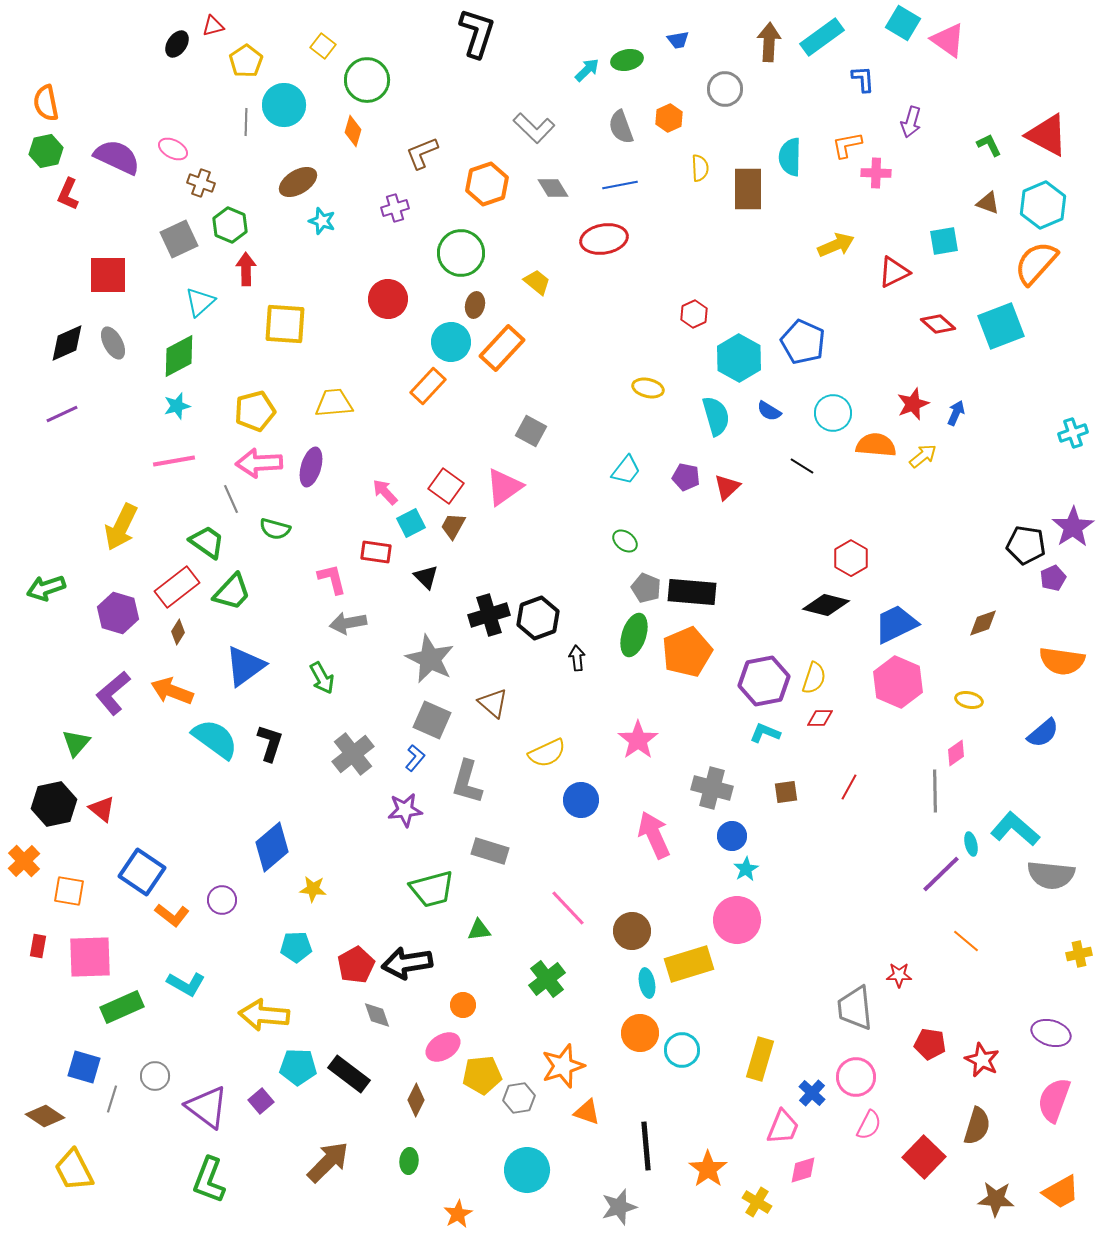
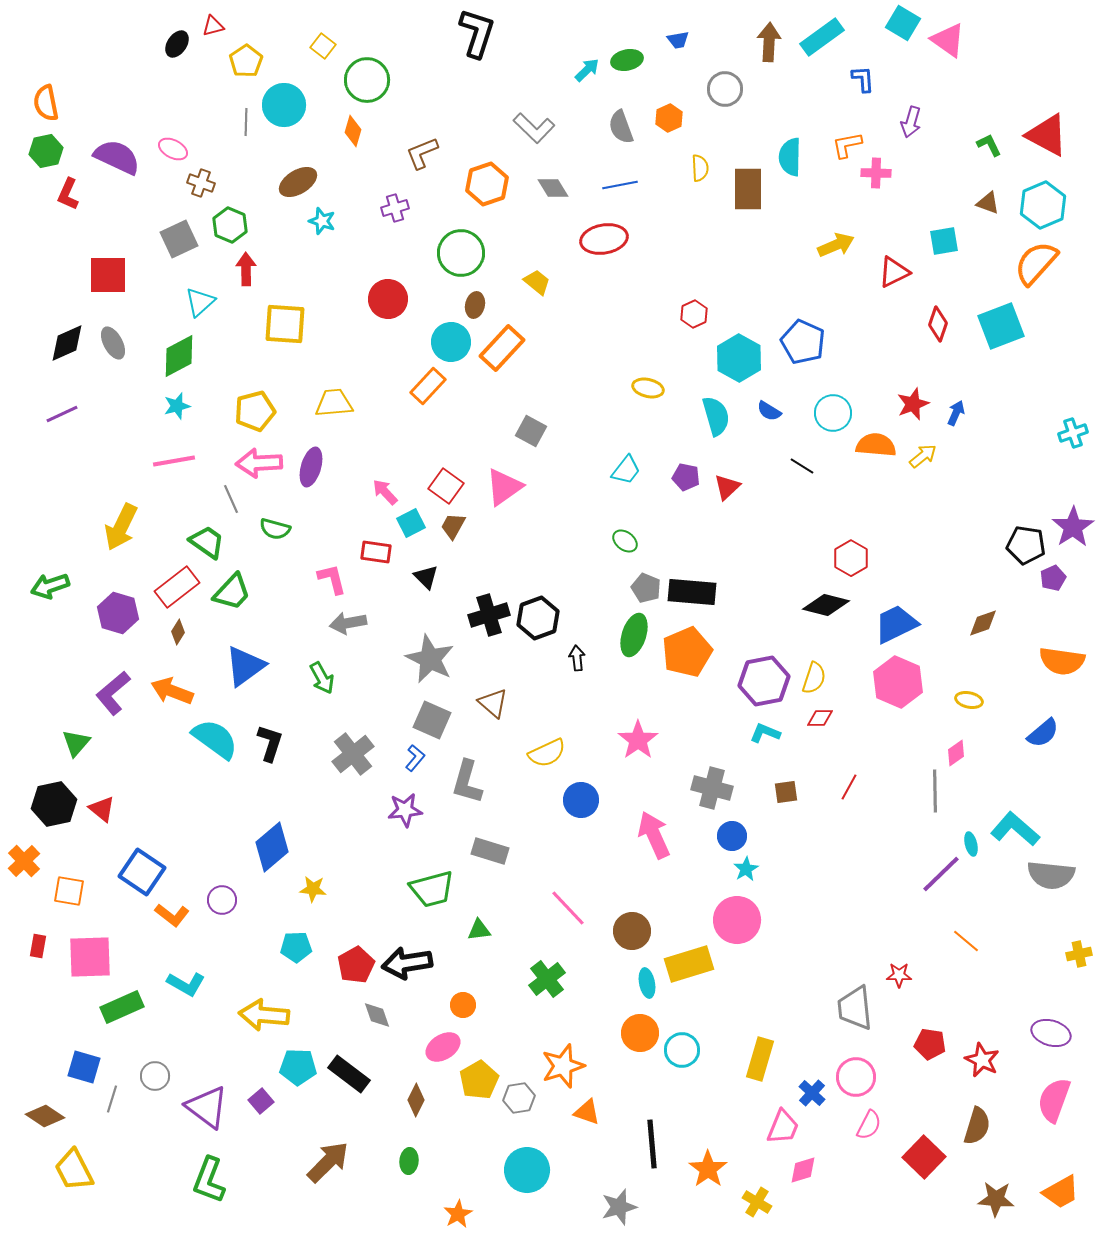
red diamond at (938, 324): rotated 68 degrees clockwise
green arrow at (46, 588): moved 4 px right, 2 px up
yellow pentagon at (482, 1075): moved 3 px left, 5 px down; rotated 24 degrees counterclockwise
black line at (646, 1146): moved 6 px right, 2 px up
